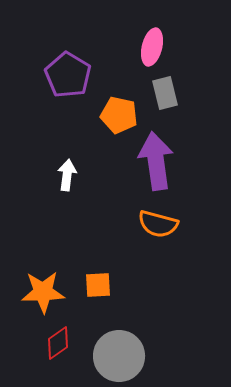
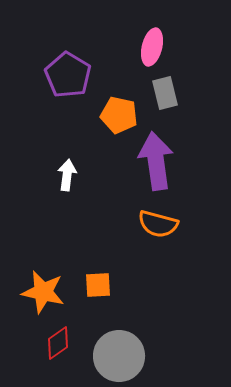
orange star: rotated 15 degrees clockwise
